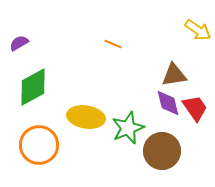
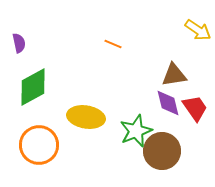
purple semicircle: rotated 108 degrees clockwise
green star: moved 8 px right, 3 px down
